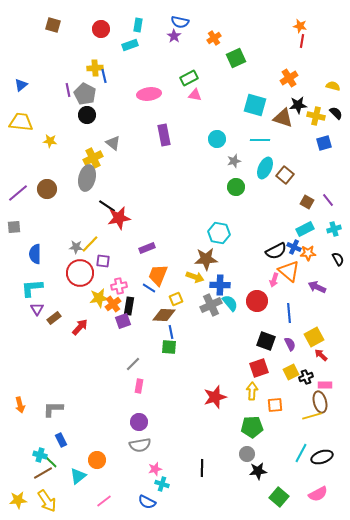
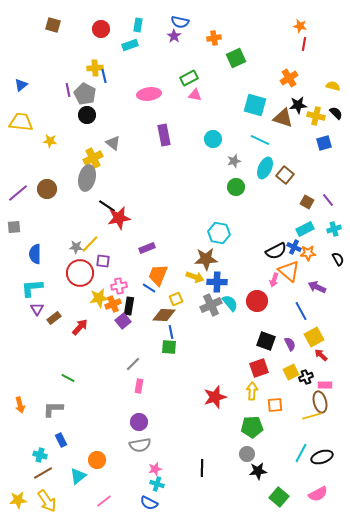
orange cross at (214, 38): rotated 24 degrees clockwise
red line at (302, 41): moved 2 px right, 3 px down
cyan circle at (217, 139): moved 4 px left
cyan line at (260, 140): rotated 24 degrees clockwise
blue cross at (220, 285): moved 3 px left, 3 px up
orange cross at (113, 304): rotated 14 degrees clockwise
blue line at (289, 313): moved 12 px right, 2 px up; rotated 24 degrees counterclockwise
purple square at (123, 321): rotated 21 degrees counterclockwise
green line at (51, 462): moved 17 px right, 84 px up; rotated 16 degrees counterclockwise
cyan cross at (162, 484): moved 5 px left
blue semicircle at (147, 502): moved 2 px right, 1 px down
